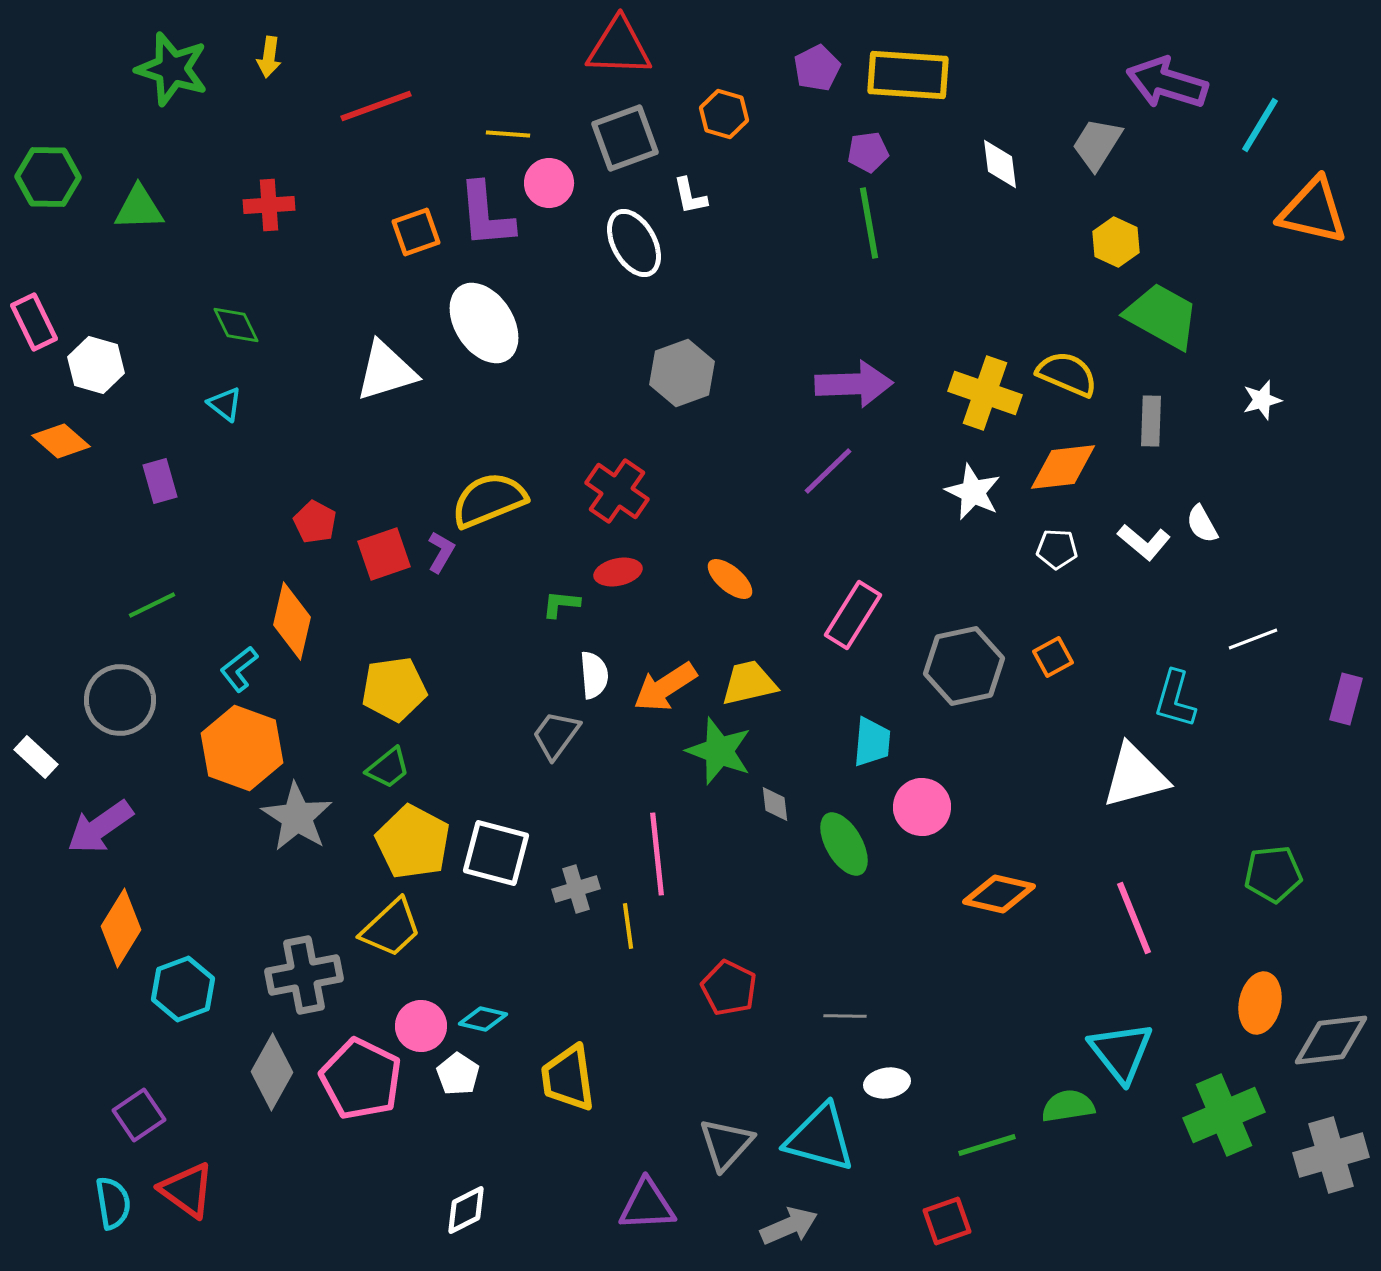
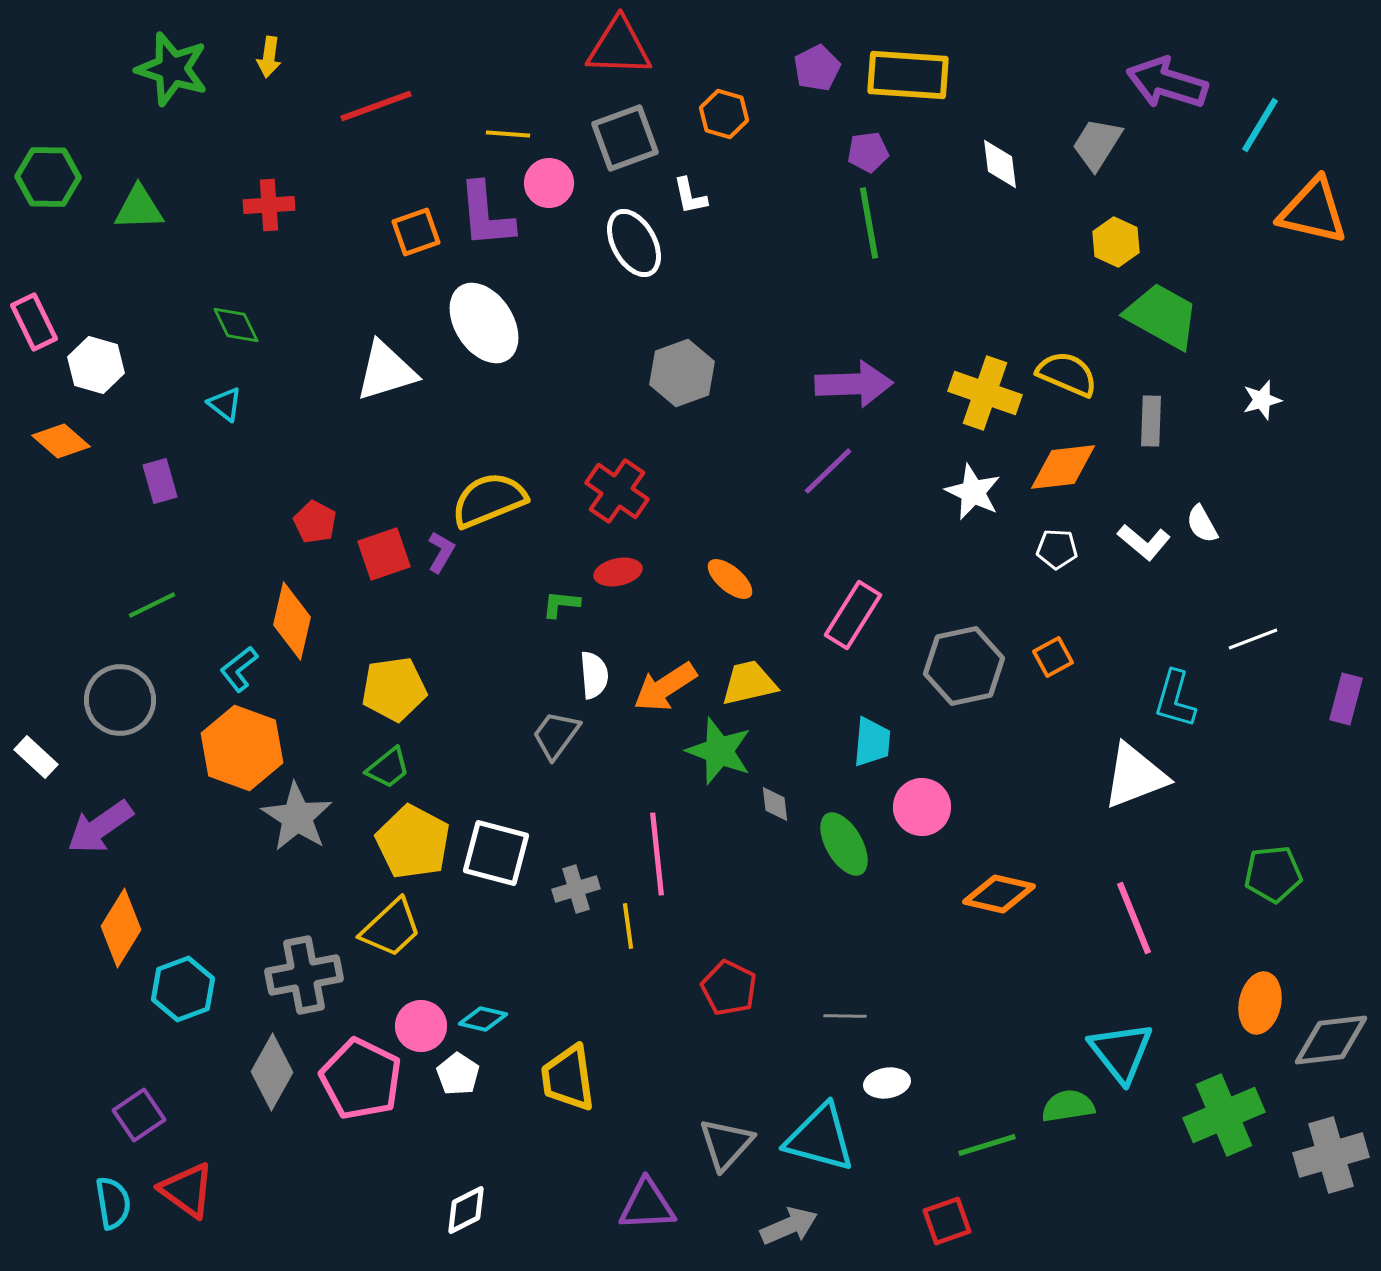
white triangle at (1135, 776): rotated 6 degrees counterclockwise
